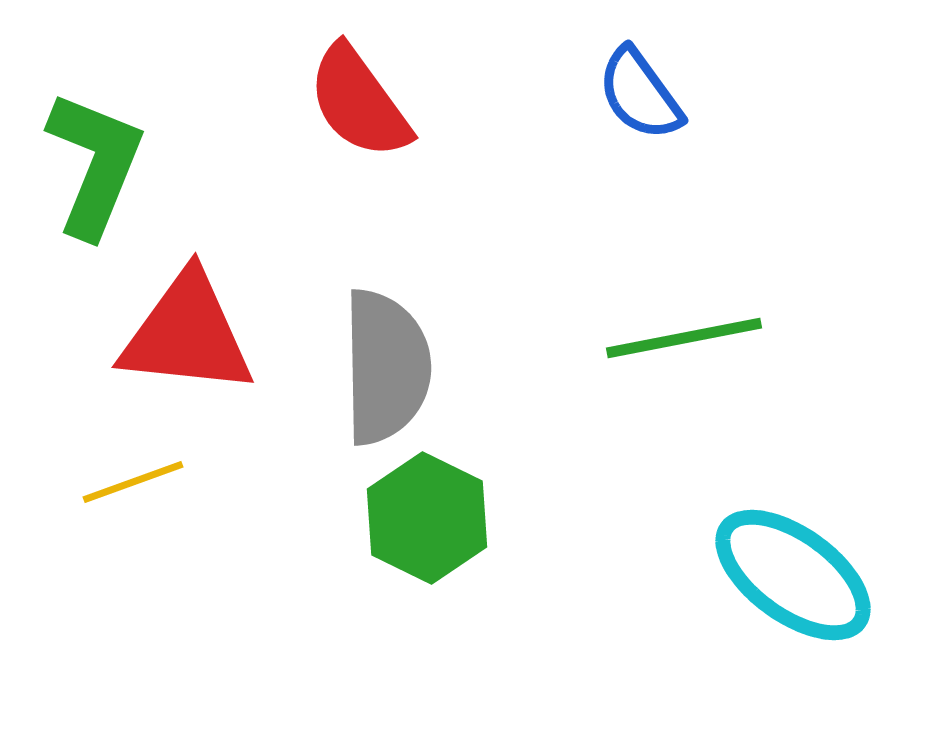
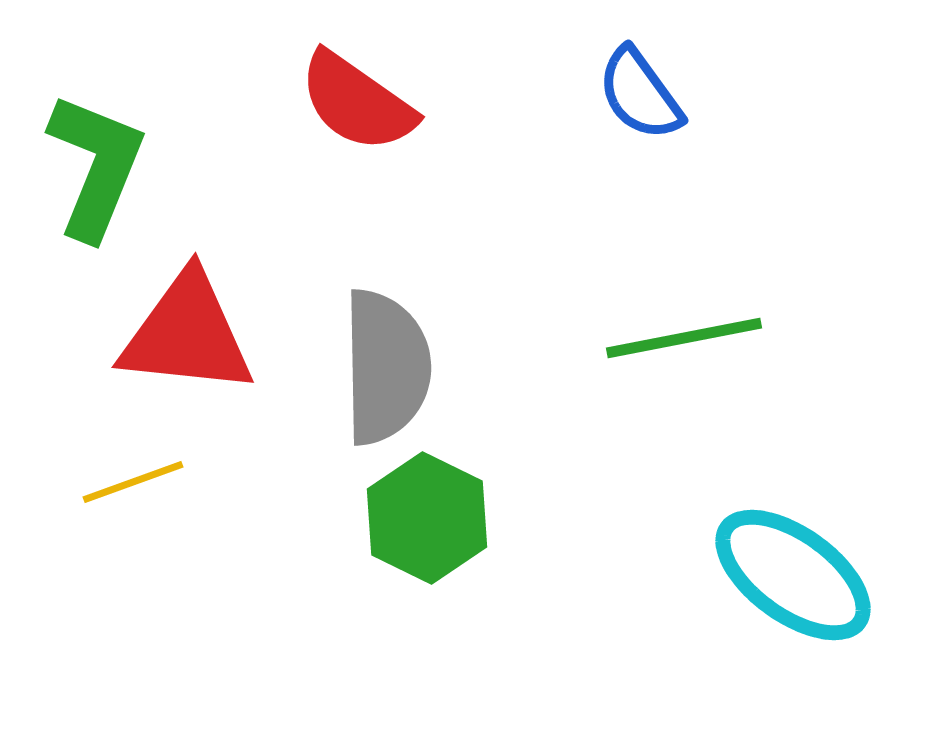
red semicircle: moved 2 px left; rotated 19 degrees counterclockwise
green L-shape: moved 1 px right, 2 px down
